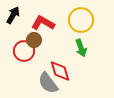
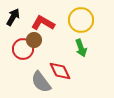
black arrow: moved 2 px down
red circle: moved 1 px left, 2 px up
red diamond: rotated 10 degrees counterclockwise
gray semicircle: moved 7 px left, 1 px up
